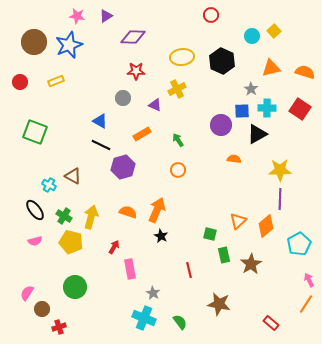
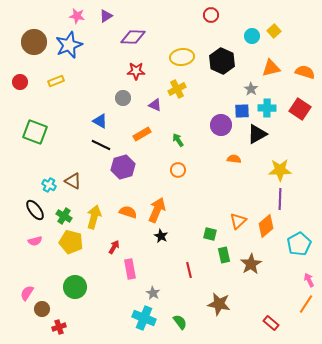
brown triangle at (73, 176): moved 5 px down
yellow arrow at (91, 217): moved 3 px right
